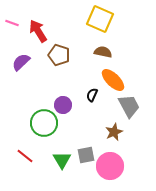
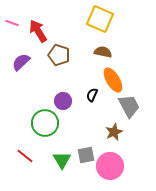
orange ellipse: rotated 15 degrees clockwise
purple circle: moved 4 px up
green circle: moved 1 px right
